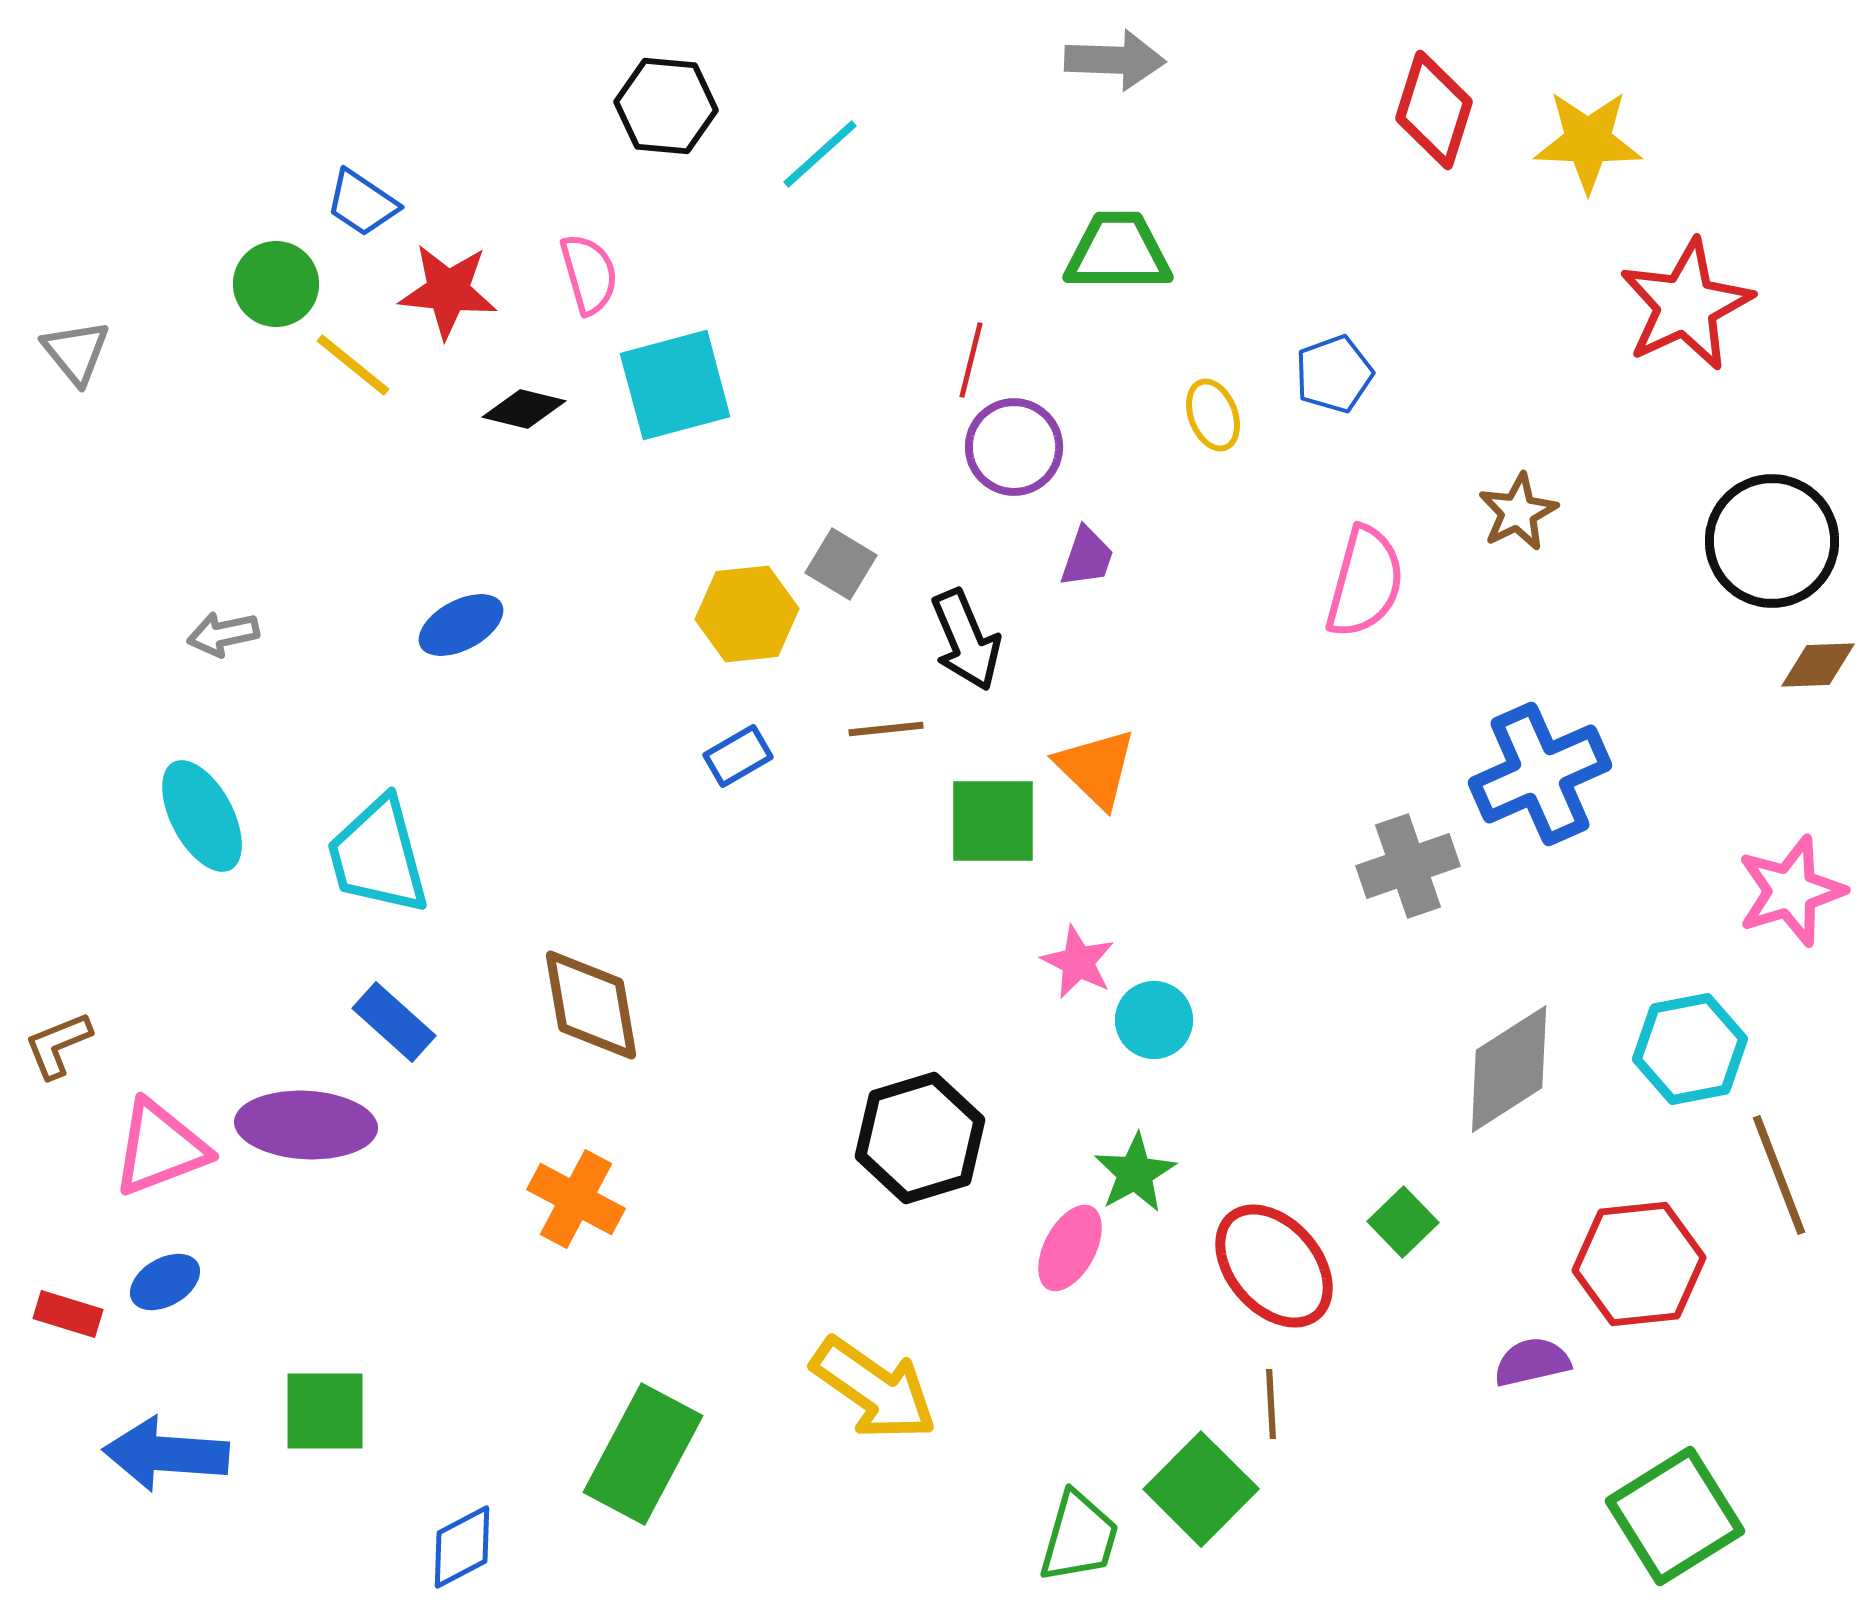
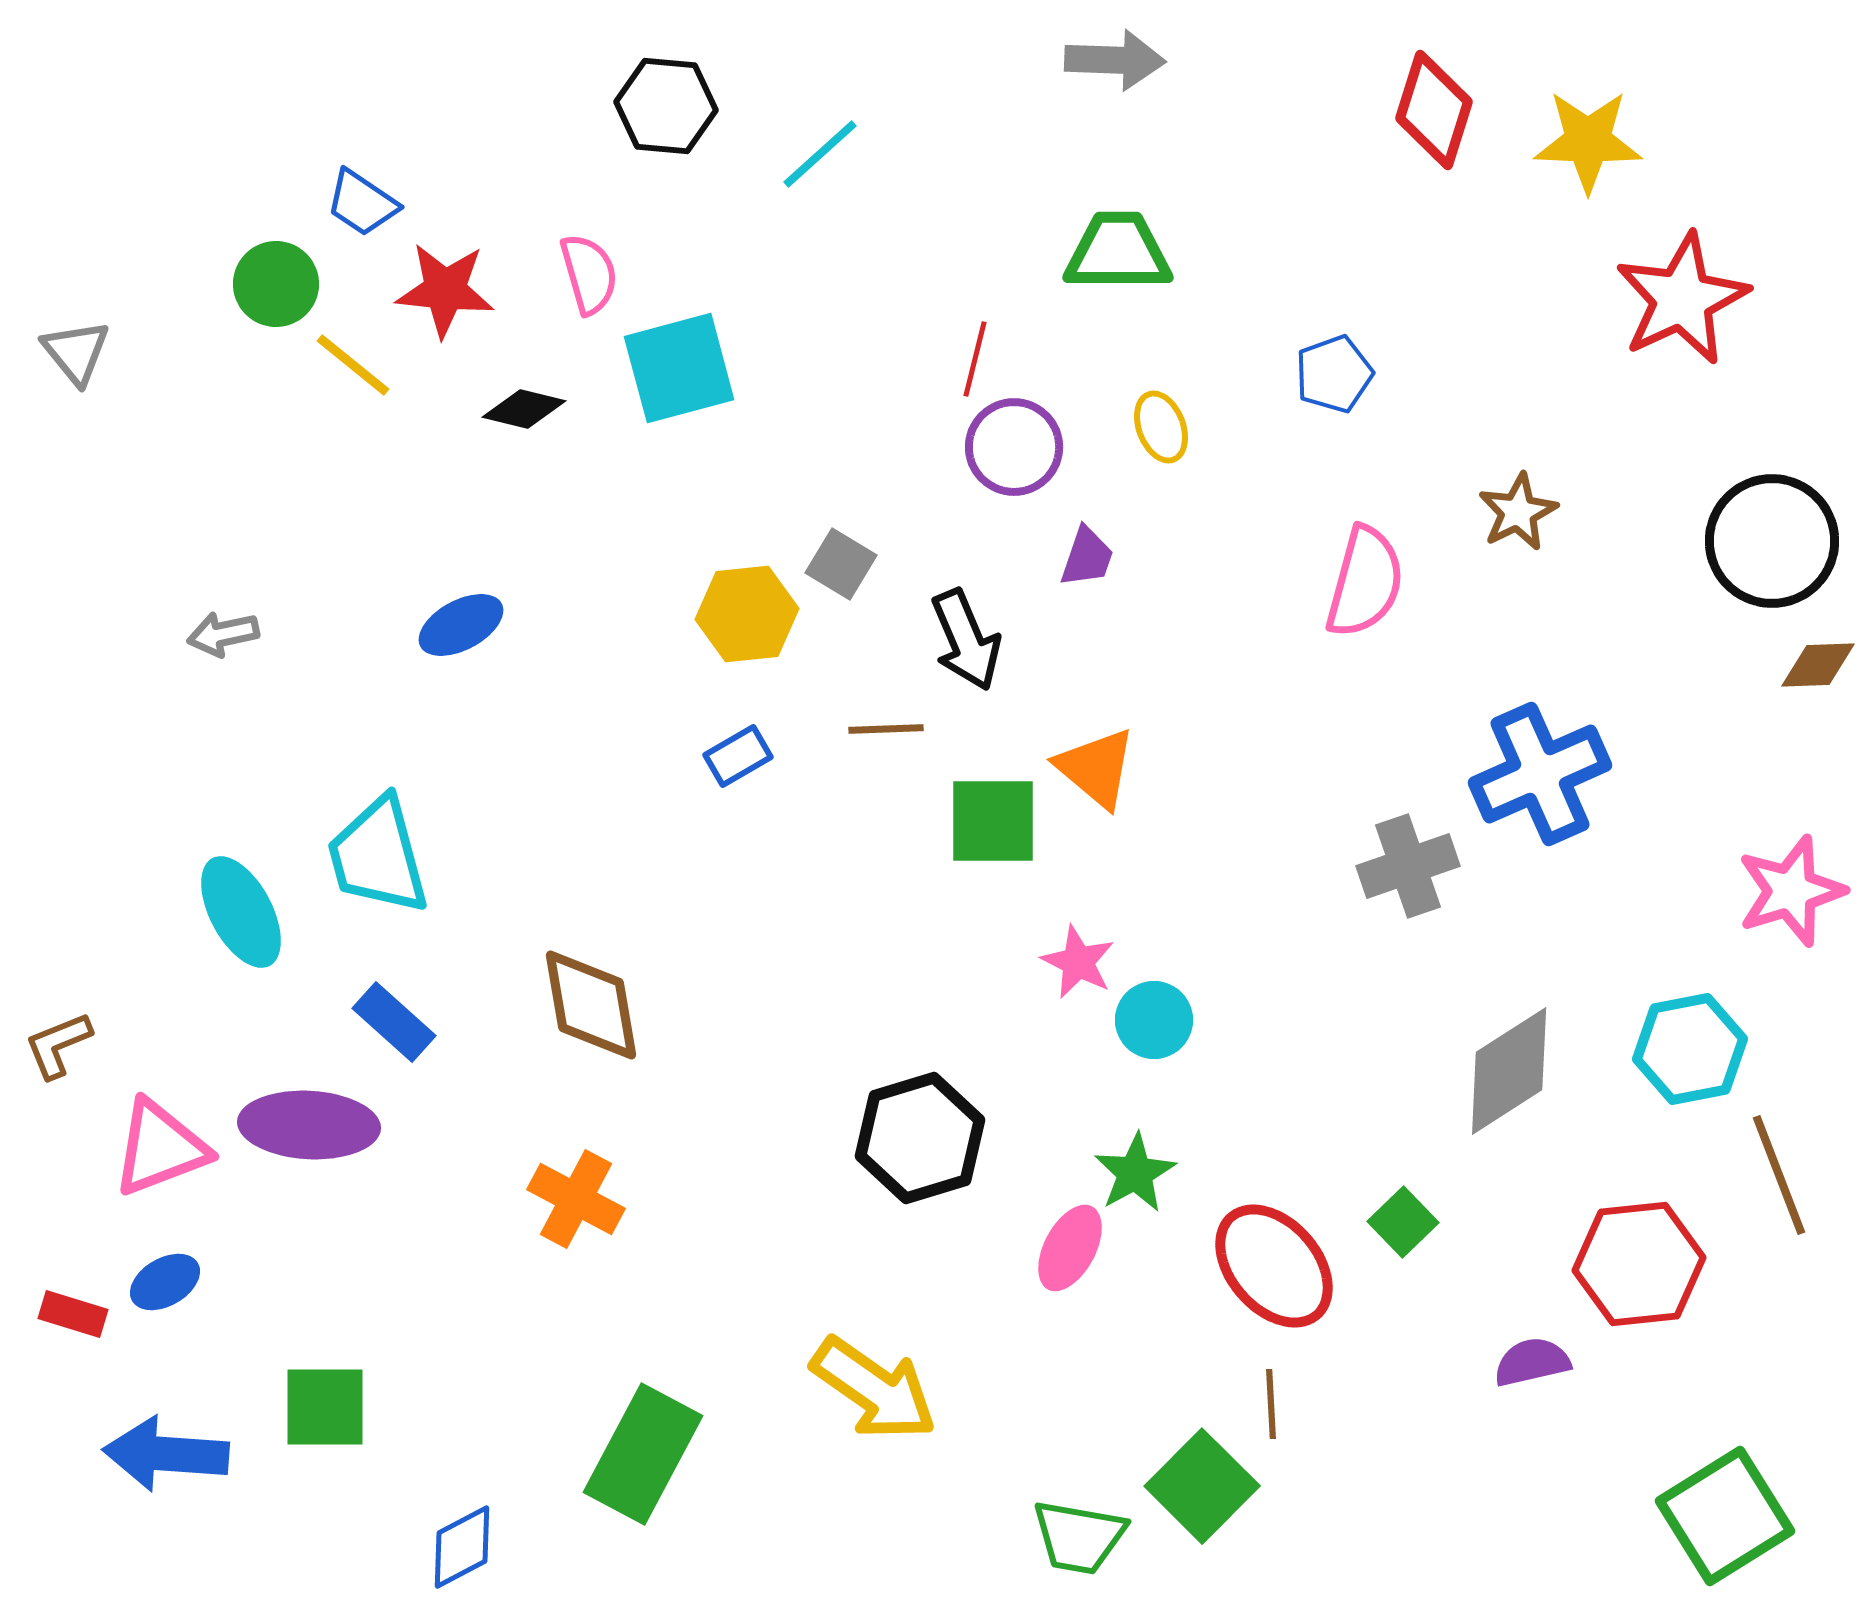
red star at (448, 291): moved 3 px left, 1 px up
red star at (1686, 305): moved 4 px left, 6 px up
red line at (971, 360): moved 4 px right, 1 px up
cyan square at (675, 385): moved 4 px right, 17 px up
yellow ellipse at (1213, 415): moved 52 px left, 12 px down
brown line at (886, 729): rotated 4 degrees clockwise
orange triangle at (1096, 768): rotated 4 degrees counterclockwise
cyan ellipse at (202, 816): moved 39 px right, 96 px down
gray diamond at (1509, 1069): moved 2 px down
purple ellipse at (306, 1125): moved 3 px right
red rectangle at (68, 1314): moved 5 px right
green square at (325, 1411): moved 4 px up
green square at (1201, 1489): moved 1 px right, 3 px up
green square at (1675, 1516): moved 50 px right
green trapezoid at (1079, 1537): rotated 84 degrees clockwise
